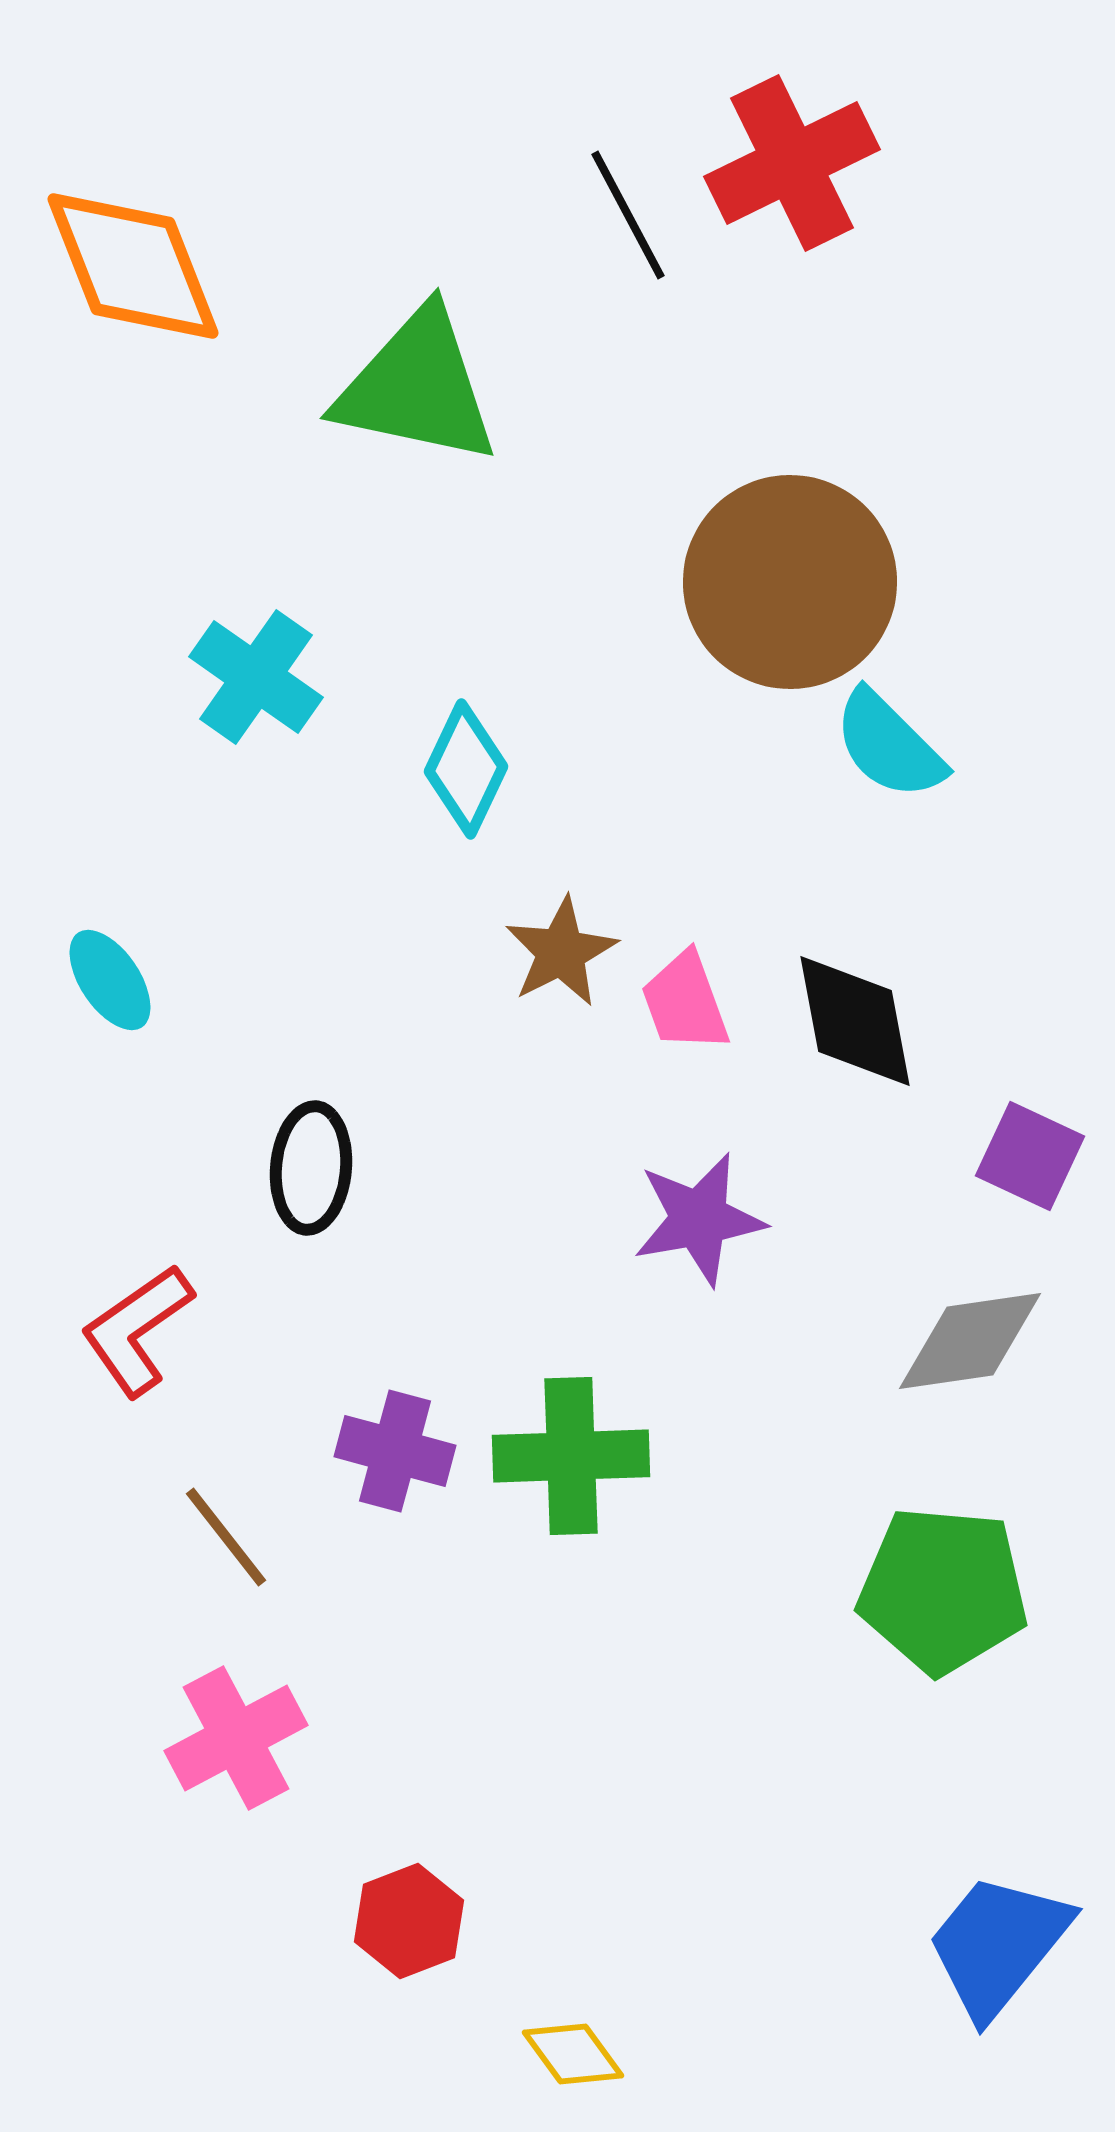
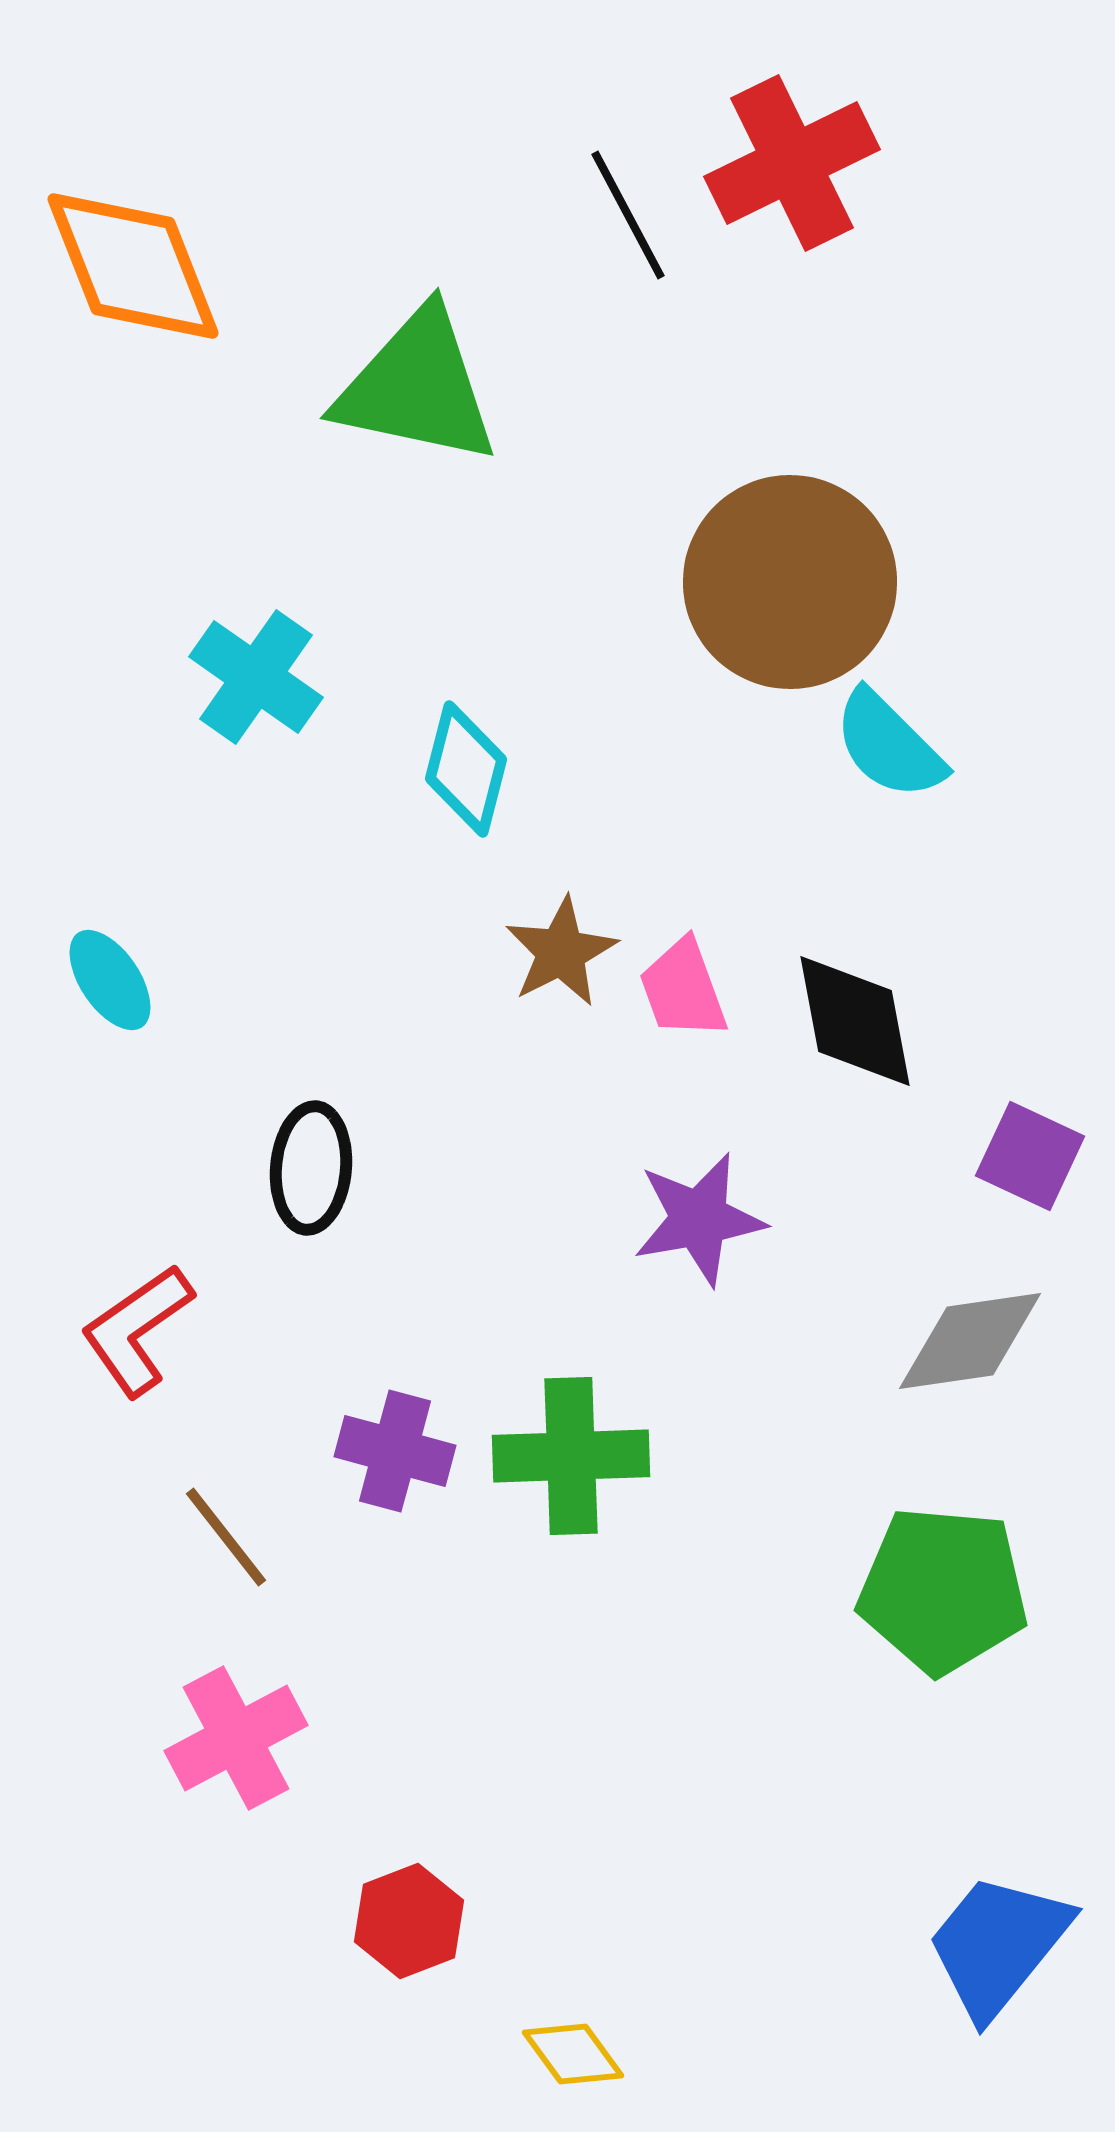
cyan diamond: rotated 11 degrees counterclockwise
pink trapezoid: moved 2 px left, 13 px up
